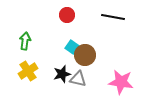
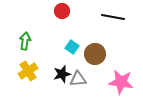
red circle: moved 5 px left, 4 px up
brown circle: moved 10 px right, 1 px up
gray triangle: rotated 18 degrees counterclockwise
